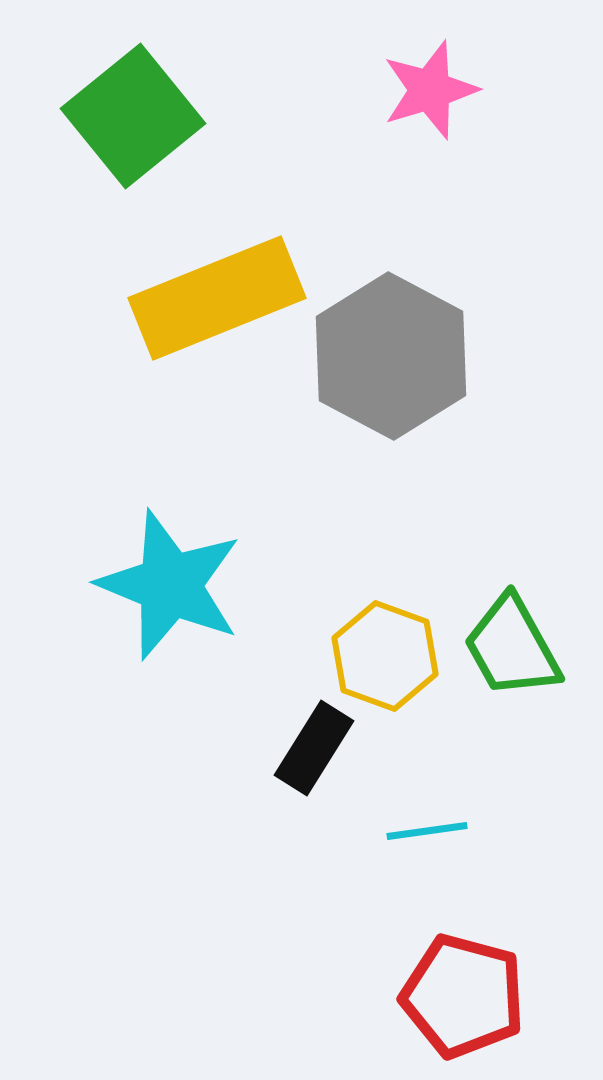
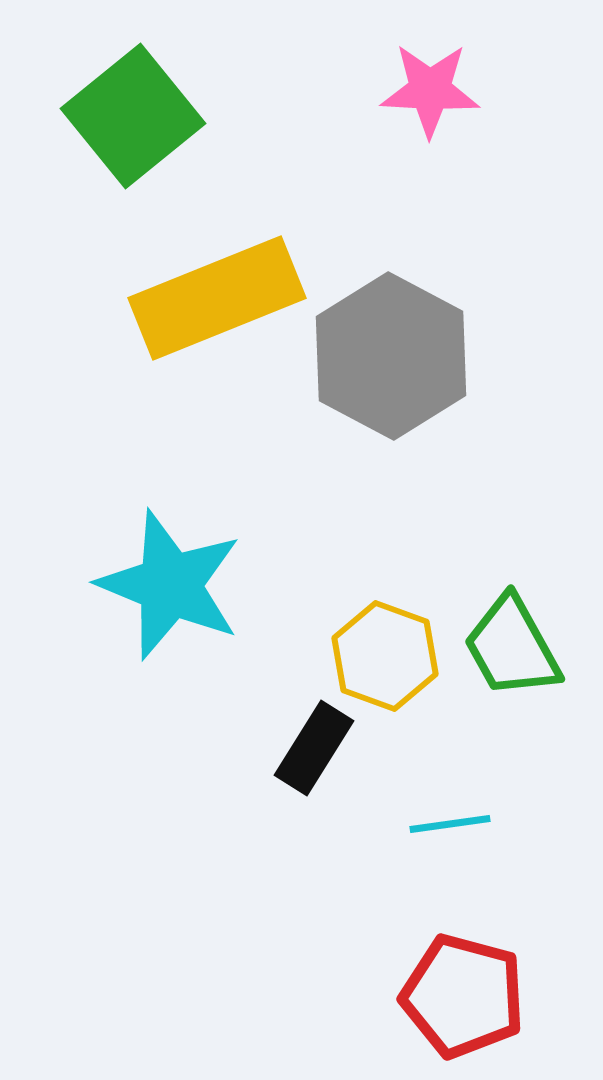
pink star: rotated 20 degrees clockwise
cyan line: moved 23 px right, 7 px up
